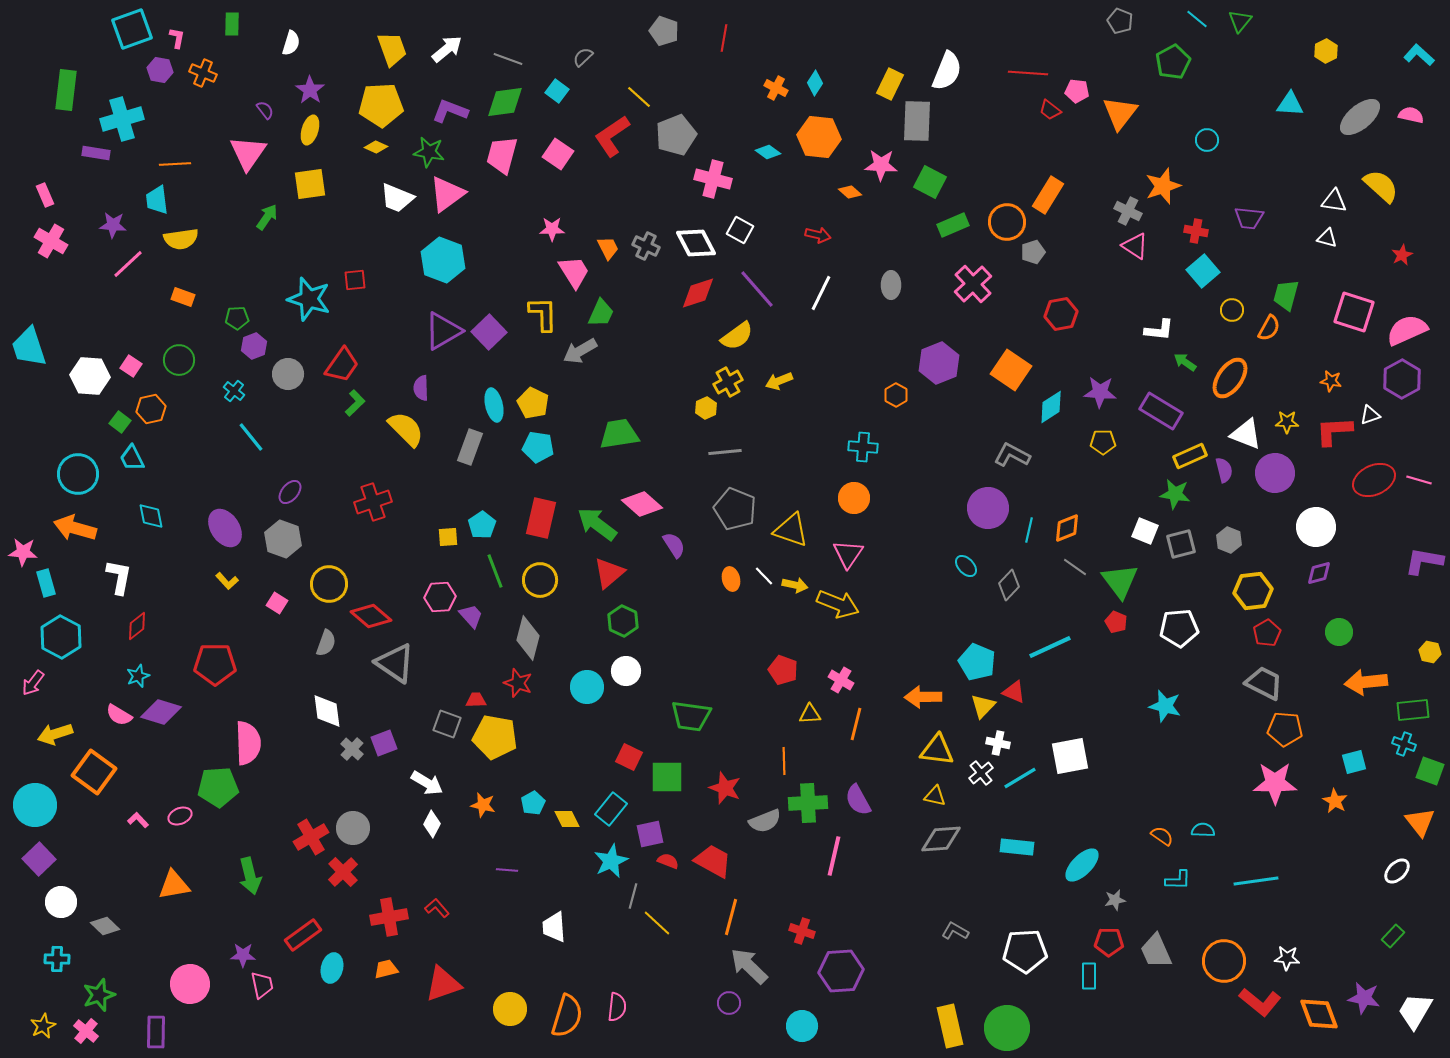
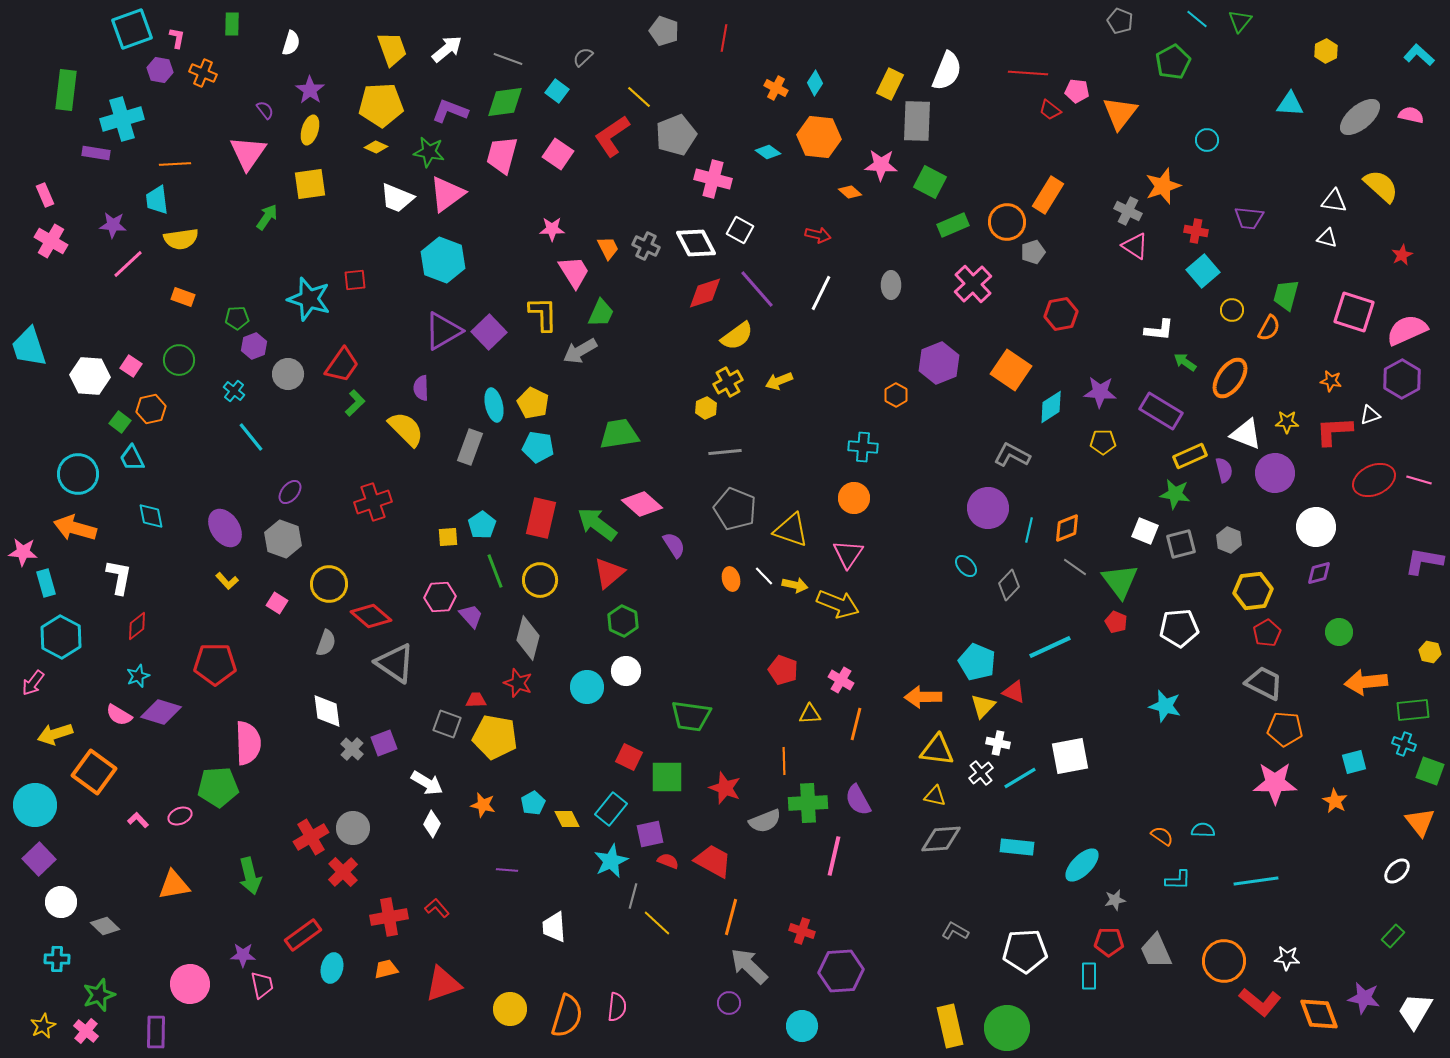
red diamond at (698, 293): moved 7 px right
